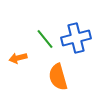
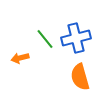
orange arrow: moved 2 px right
orange semicircle: moved 22 px right
